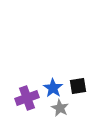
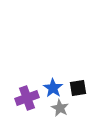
black square: moved 2 px down
